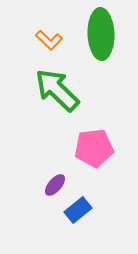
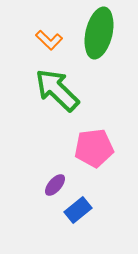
green ellipse: moved 2 px left, 1 px up; rotated 15 degrees clockwise
